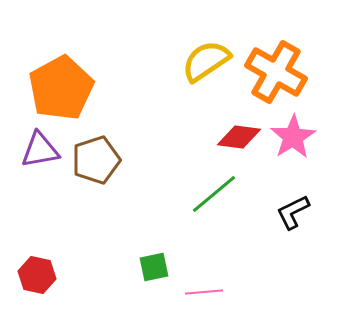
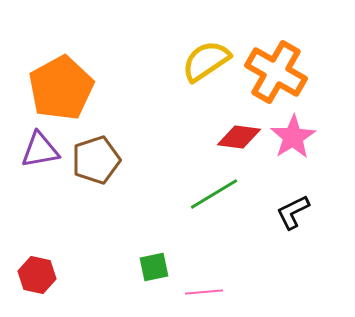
green line: rotated 9 degrees clockwise
